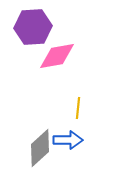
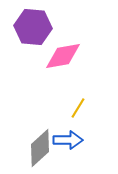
purple hexagon: rotated 9 degrees clockwise
pink diamond: moved 6 px right
yellow line: rotated 25 degrees clockwise
